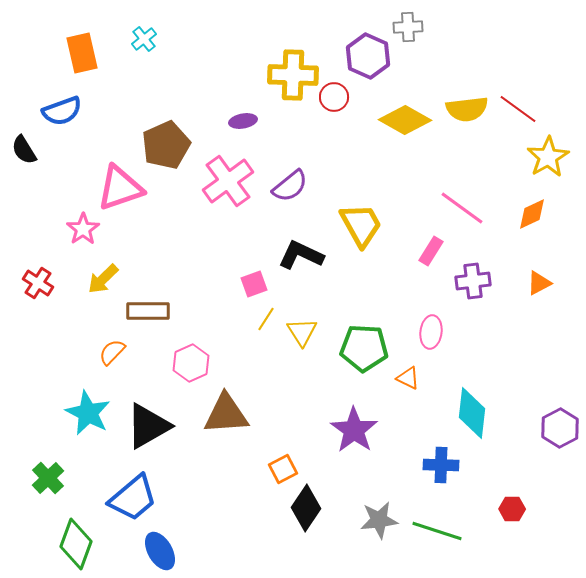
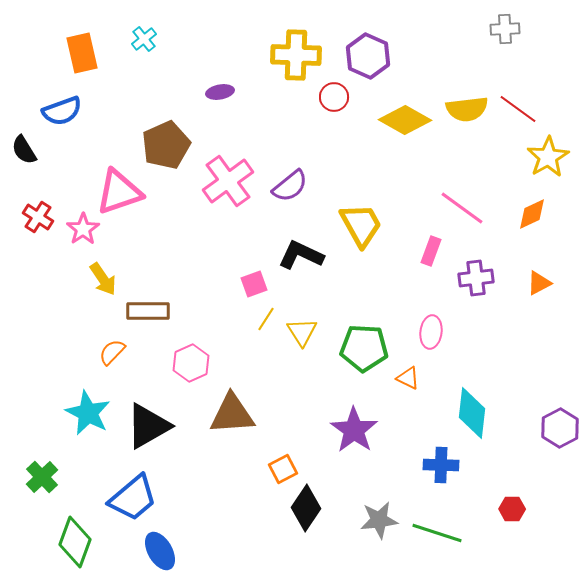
gray cross at (408, 27): moved 97 px right, 2 px down
yellow cross at (293, 75): moved 3 px right, 20 px up
purple ellipse at (243, 121): moved 23 px left, 29 px up
pink triangle at (120, 188): moved 1 px left, 4 px down
pink rectangle at (431, 251): rotated 12 degrees counterclockwise
yellow arrow at (103, 279): rotated 80 degrees counterclockwise
purple cross at (473, 281): moved 3 px right, 3 px up
red cross at (38, 283): moved 66 px up
brown triangle at (226, 414): moved 6 px right
green cross at (48, 478): moved 6 px left, 1 px up
green line at (437, 531): moved 2 px down
green diamond at (76, 544): moved 1 px left, 2 px up
